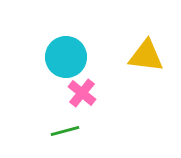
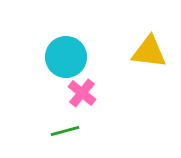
yellow triangle: moved 3 px right, 4 px up
